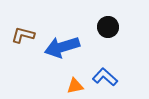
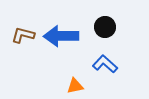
black circle: moved 3 px left
blue arrow: moved 1 px left, 11 px up; rotated 16 degrees clockwise
blue L-shape: moved 13 px up
